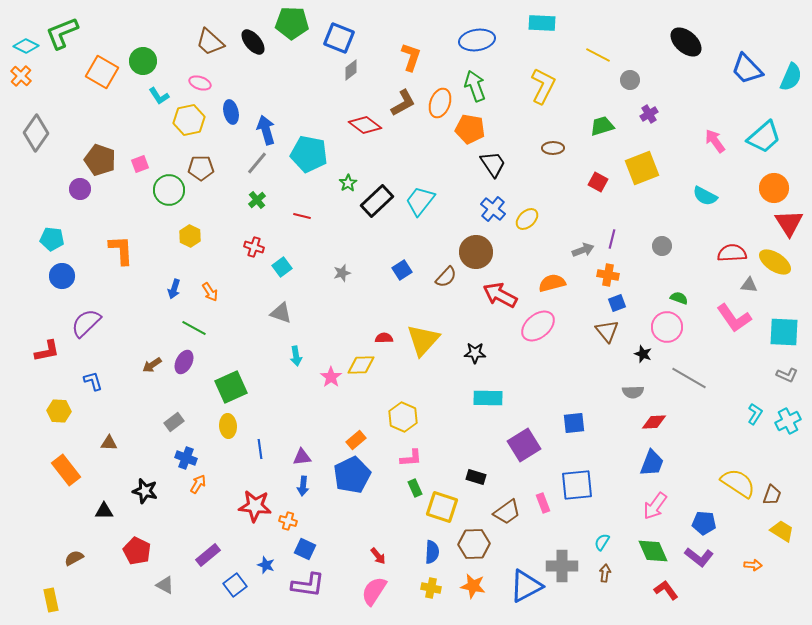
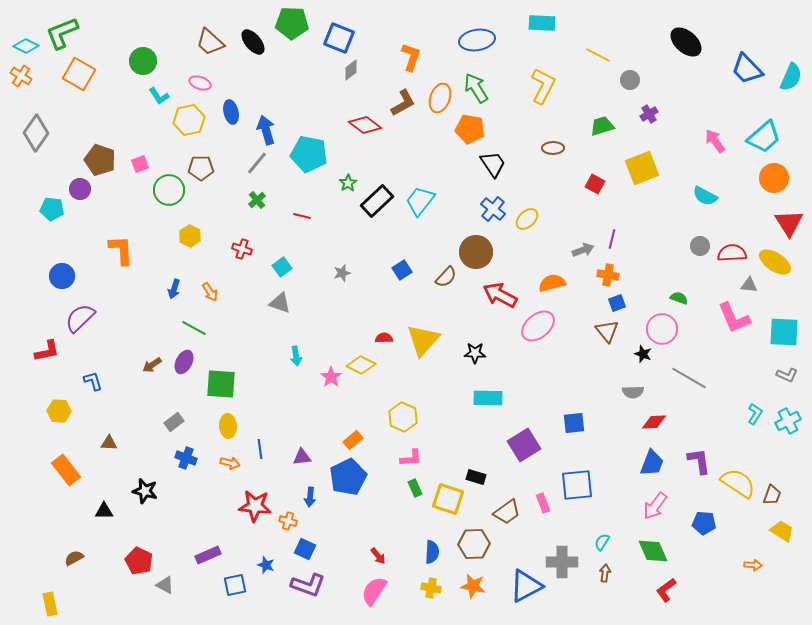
orange square at (102, 72): moved 23 px left, 2 px down
orange cross at (21, 76): rotated 10 degrees counterclockwise
green arrow at (475, 86): moved 1 px right, 2 px down; rotated 12 degrees counterclockwise
orange ellipse at (440, 103): moved 5 px up
red square at (598, 182): moved 3 px left, 2 px down
orange circle at (774, 188): moved 10 px up
cyan pentagon at (52, 239): moved 30 px up
gray circle at (662, 246): moved 38 px right
red cross at (254, 247): moved 12 px left, 2 px down
gray triangle at (281, 313): moved 1 px left, 10 px up
pink L-shape at (734, 318): rotated 12 degrees clockwise
purple semicircle at (86, 323): moved 6 px left, 5 px up
pink circle at (667, 327): moved 5 px left, 2 px down
yellow diamond at (361, 365): rotated 28 degrees clockwise
green square at (231, 387): moved 10 px left, 3 px up; rotated 28 degrees clockwise
orange rectangle at (356, 440): moved 3 px left
blue pentagon at (352, 475): moved 4 px left, 2 px down
orange arrow at (198, 484): moved 32 px right, 21 px up; rotated 72 degrees clockwise
blue arrow at (303, 486): moved 7 px right, 11 px down
yellow square at (442, 507): moved 6 px right, 8 px up
red pentagon at (137, 551): moved 2 px right, 10 px down
purple rectangle at (208, 555): rotated 15 degrees clockwise
purple L-shape at (699, 557): moved 96 px up; rotated 136 degrees counterclockwise
gray cross at (562, 566): moved 4 px up
blue square at (235, 585): rotated 25 degrees clockwise
purple L-shape at (308, 585): rotated 12 degrees clockwise
red L-shape at (666, 590): rotated 90 degrees counterclockwise
yellow rectangle at (51, 600): moved 1 px left, 4 px down
